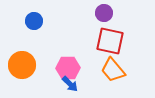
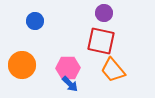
blue circle: moved 1 px right
red square: moved 9 px left
